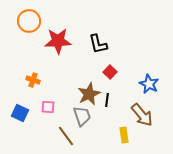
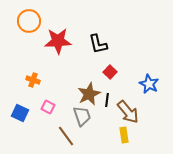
pink square: rotated 24 degrees clockwise
brown arrow: moved 14 px left, 3 px up
